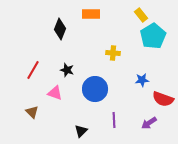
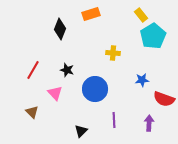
orange rectangle: rotated 18 degrees counterclockwise
pink triangle: rotated 28 degrees clockwise
red semicircle: moved 1 px right
purple arrow: rotated 126 degrees clockwise
